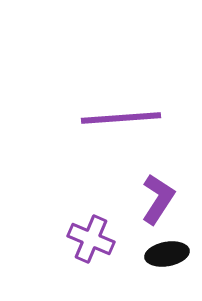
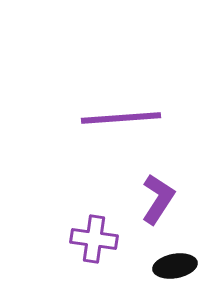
purple cross: moved 3 px right; rotated 15 degrees counterclockwise
black ellipse: moved 8 px right, 12 px down
